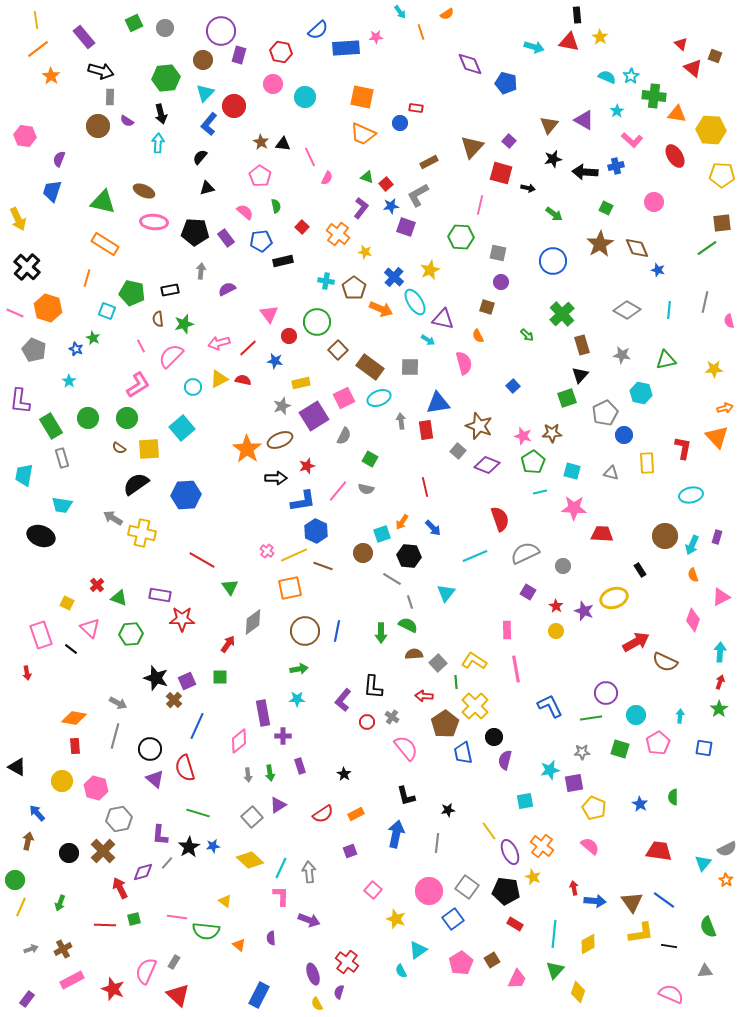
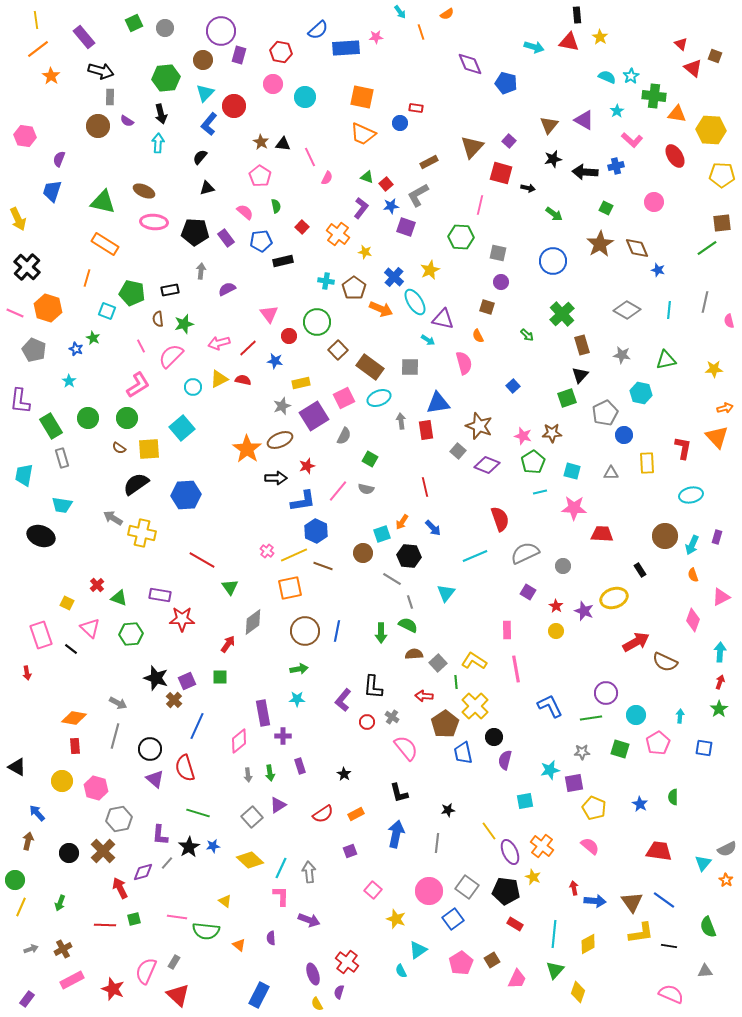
gray triangle at (611, 473): rotated 14 degrees counterclockwise
black L-shape at (406, 796): moved 7 px left, 3 px up
